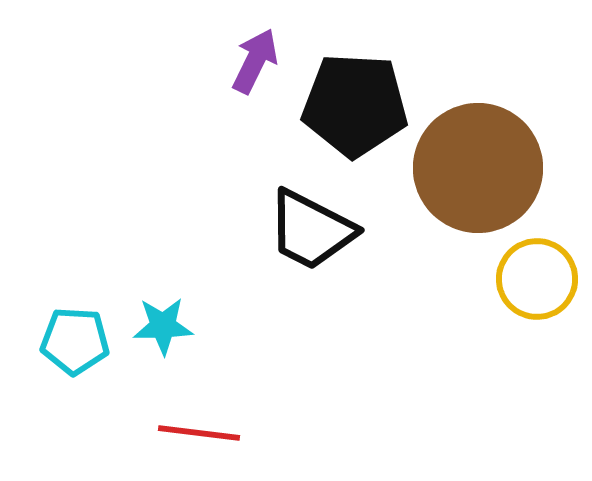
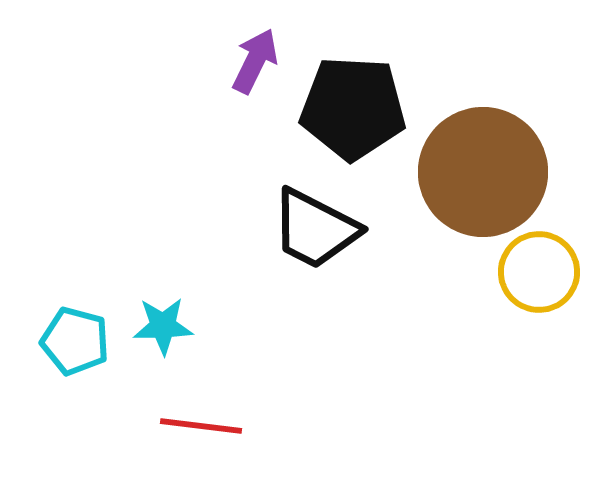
black pentagon: moved 2 px left, 3 px down
brown circle: moved 5 px right, 4 px down
black trapezoid: moved 4 px right, 1 px up
yellow circle: moved 2 px right, 7 px up
cyan pentagon: rotated 12 degrees clockwise
red line: moved 2 px right, 7 px up
